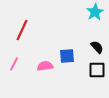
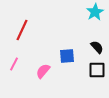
pink semicircle: moved 2 px left, 5 px down; rotated 42 degrees counterclockwise
